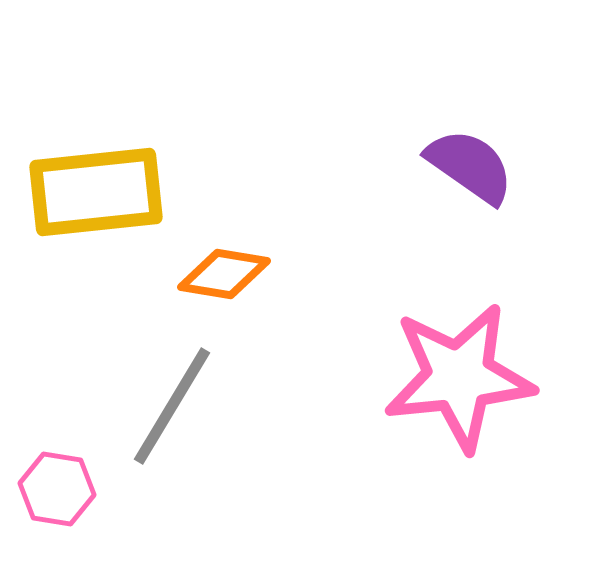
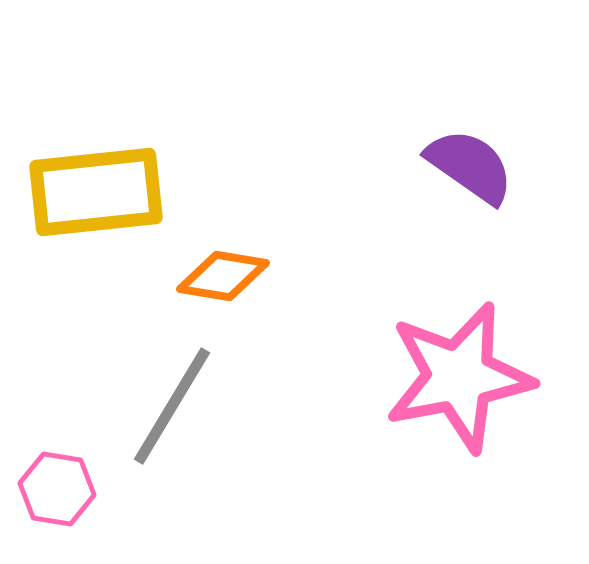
orange diamond: moved 1 px left, 2 px down
pink star: rotated 5 degrees counterclockwise
